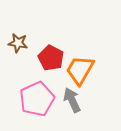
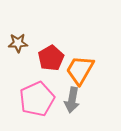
brown star: rotated 12 degrees counterclockwise
red pentagon: rotated 15 degrees clockwise
gray arrow: rotated 145 degrees counterclockwise
